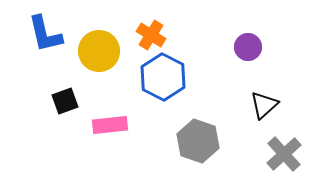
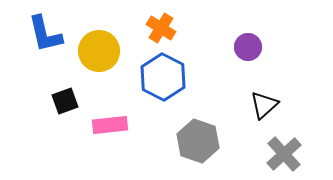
orange cross: moved 10 px right, 7 px up
